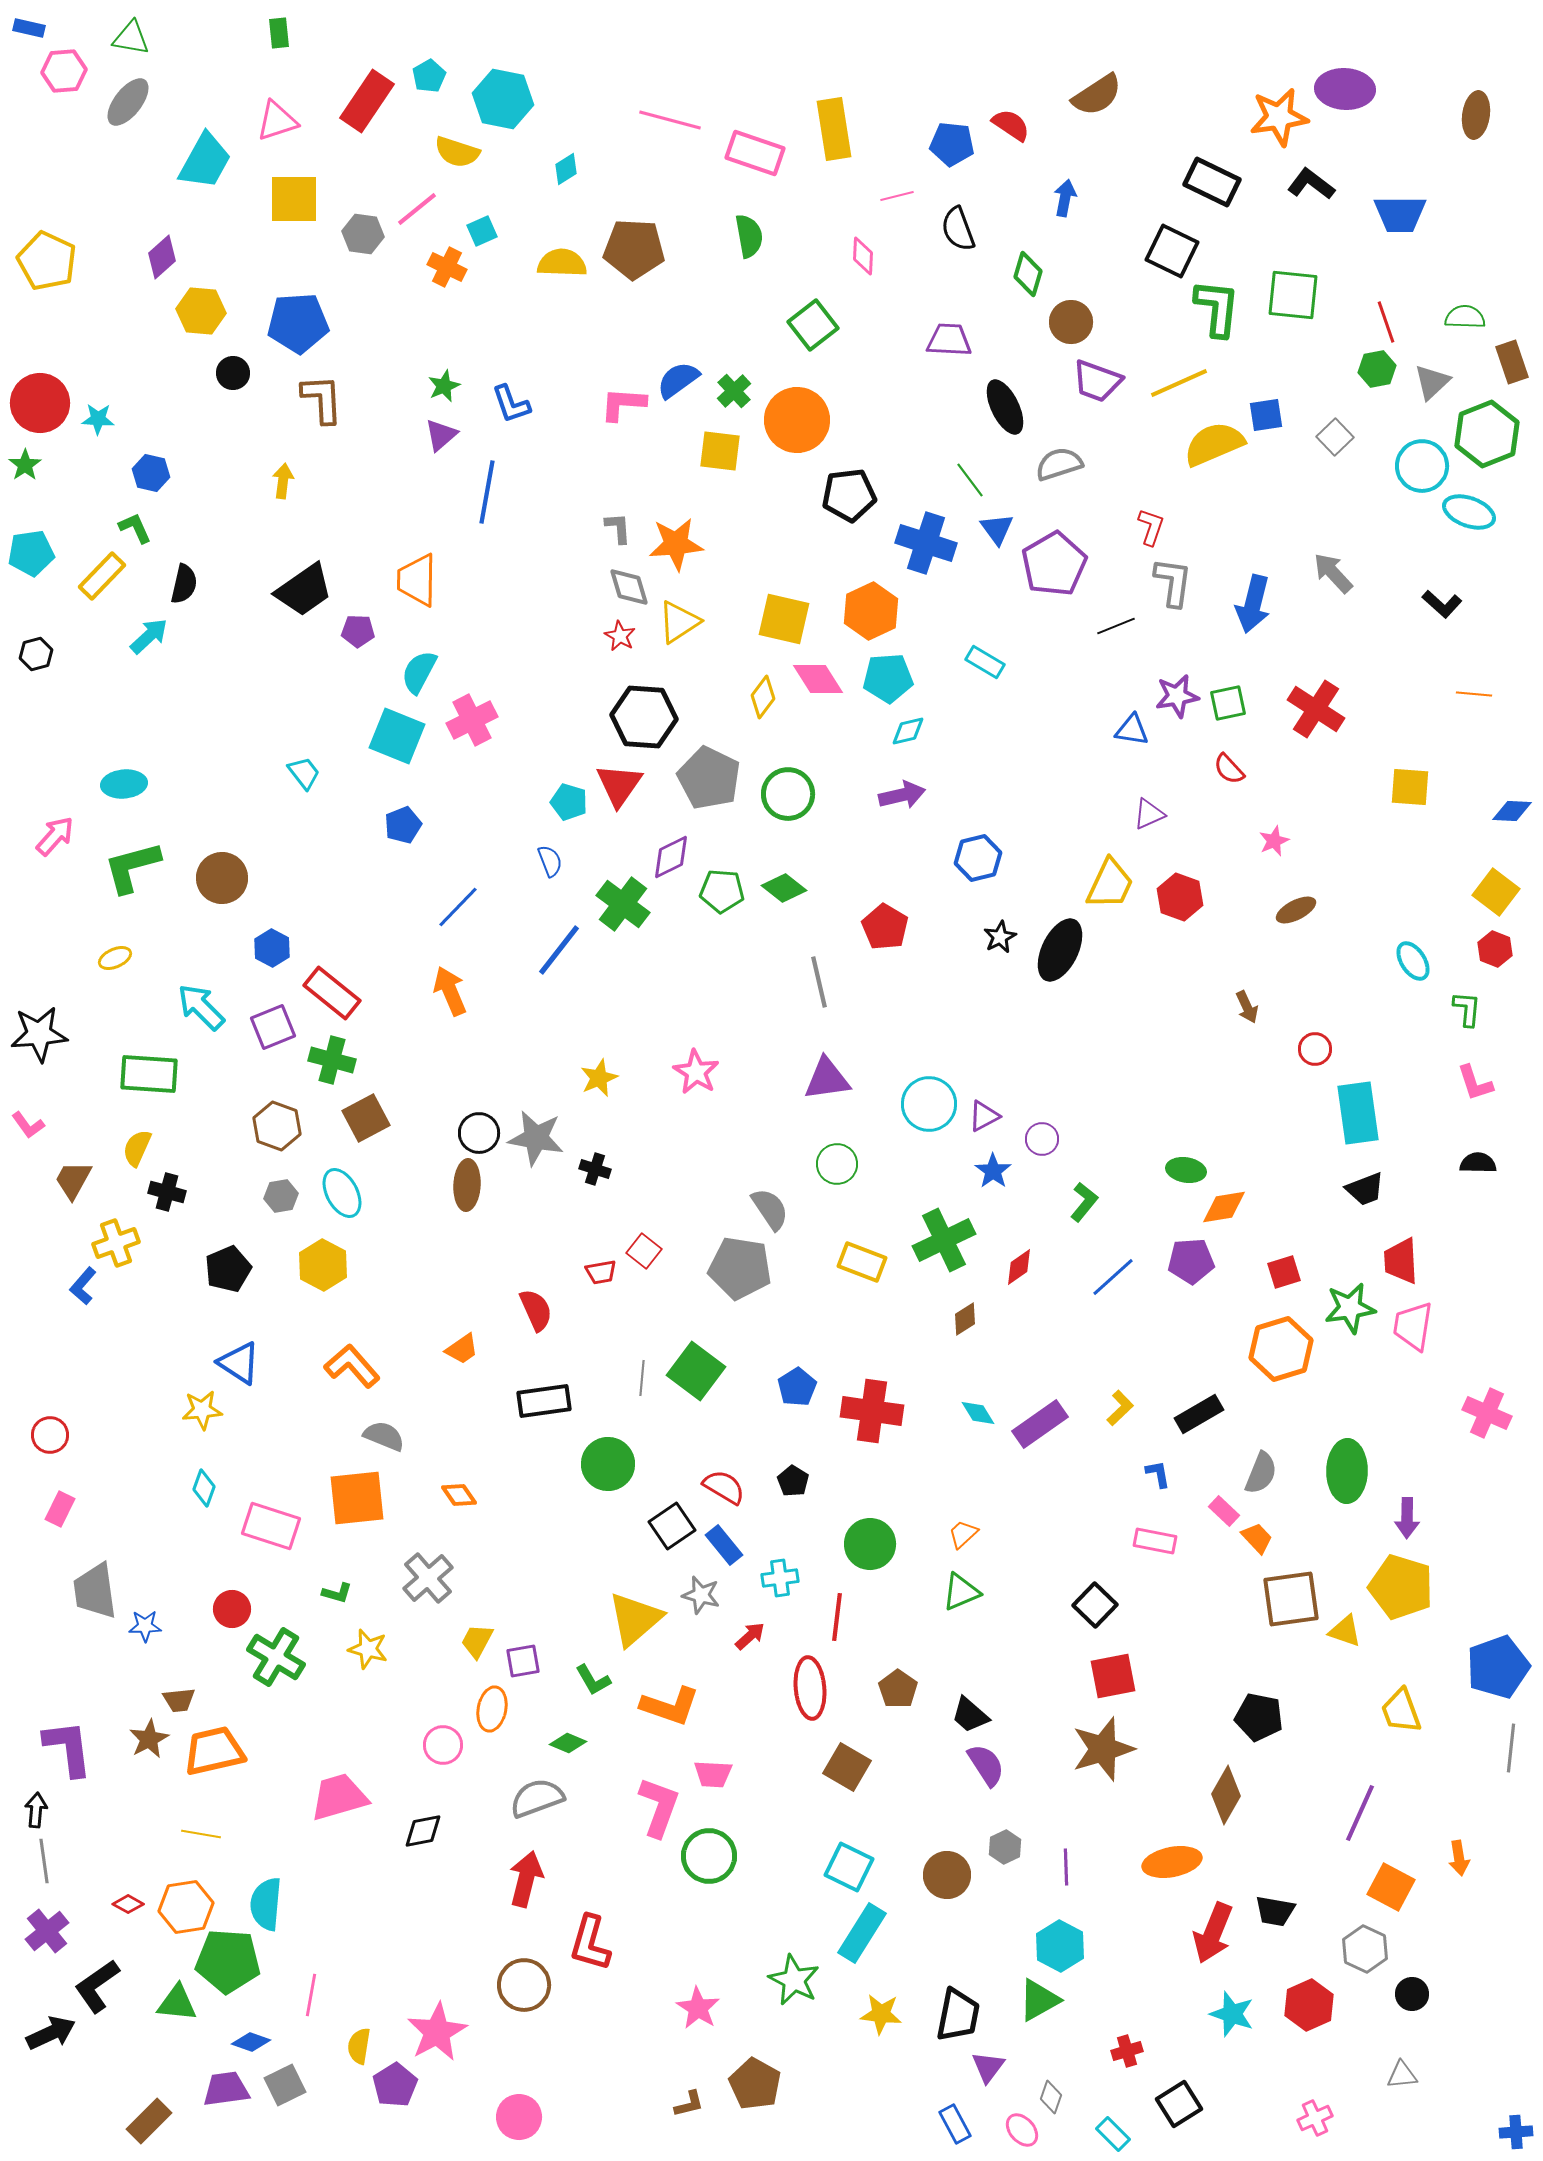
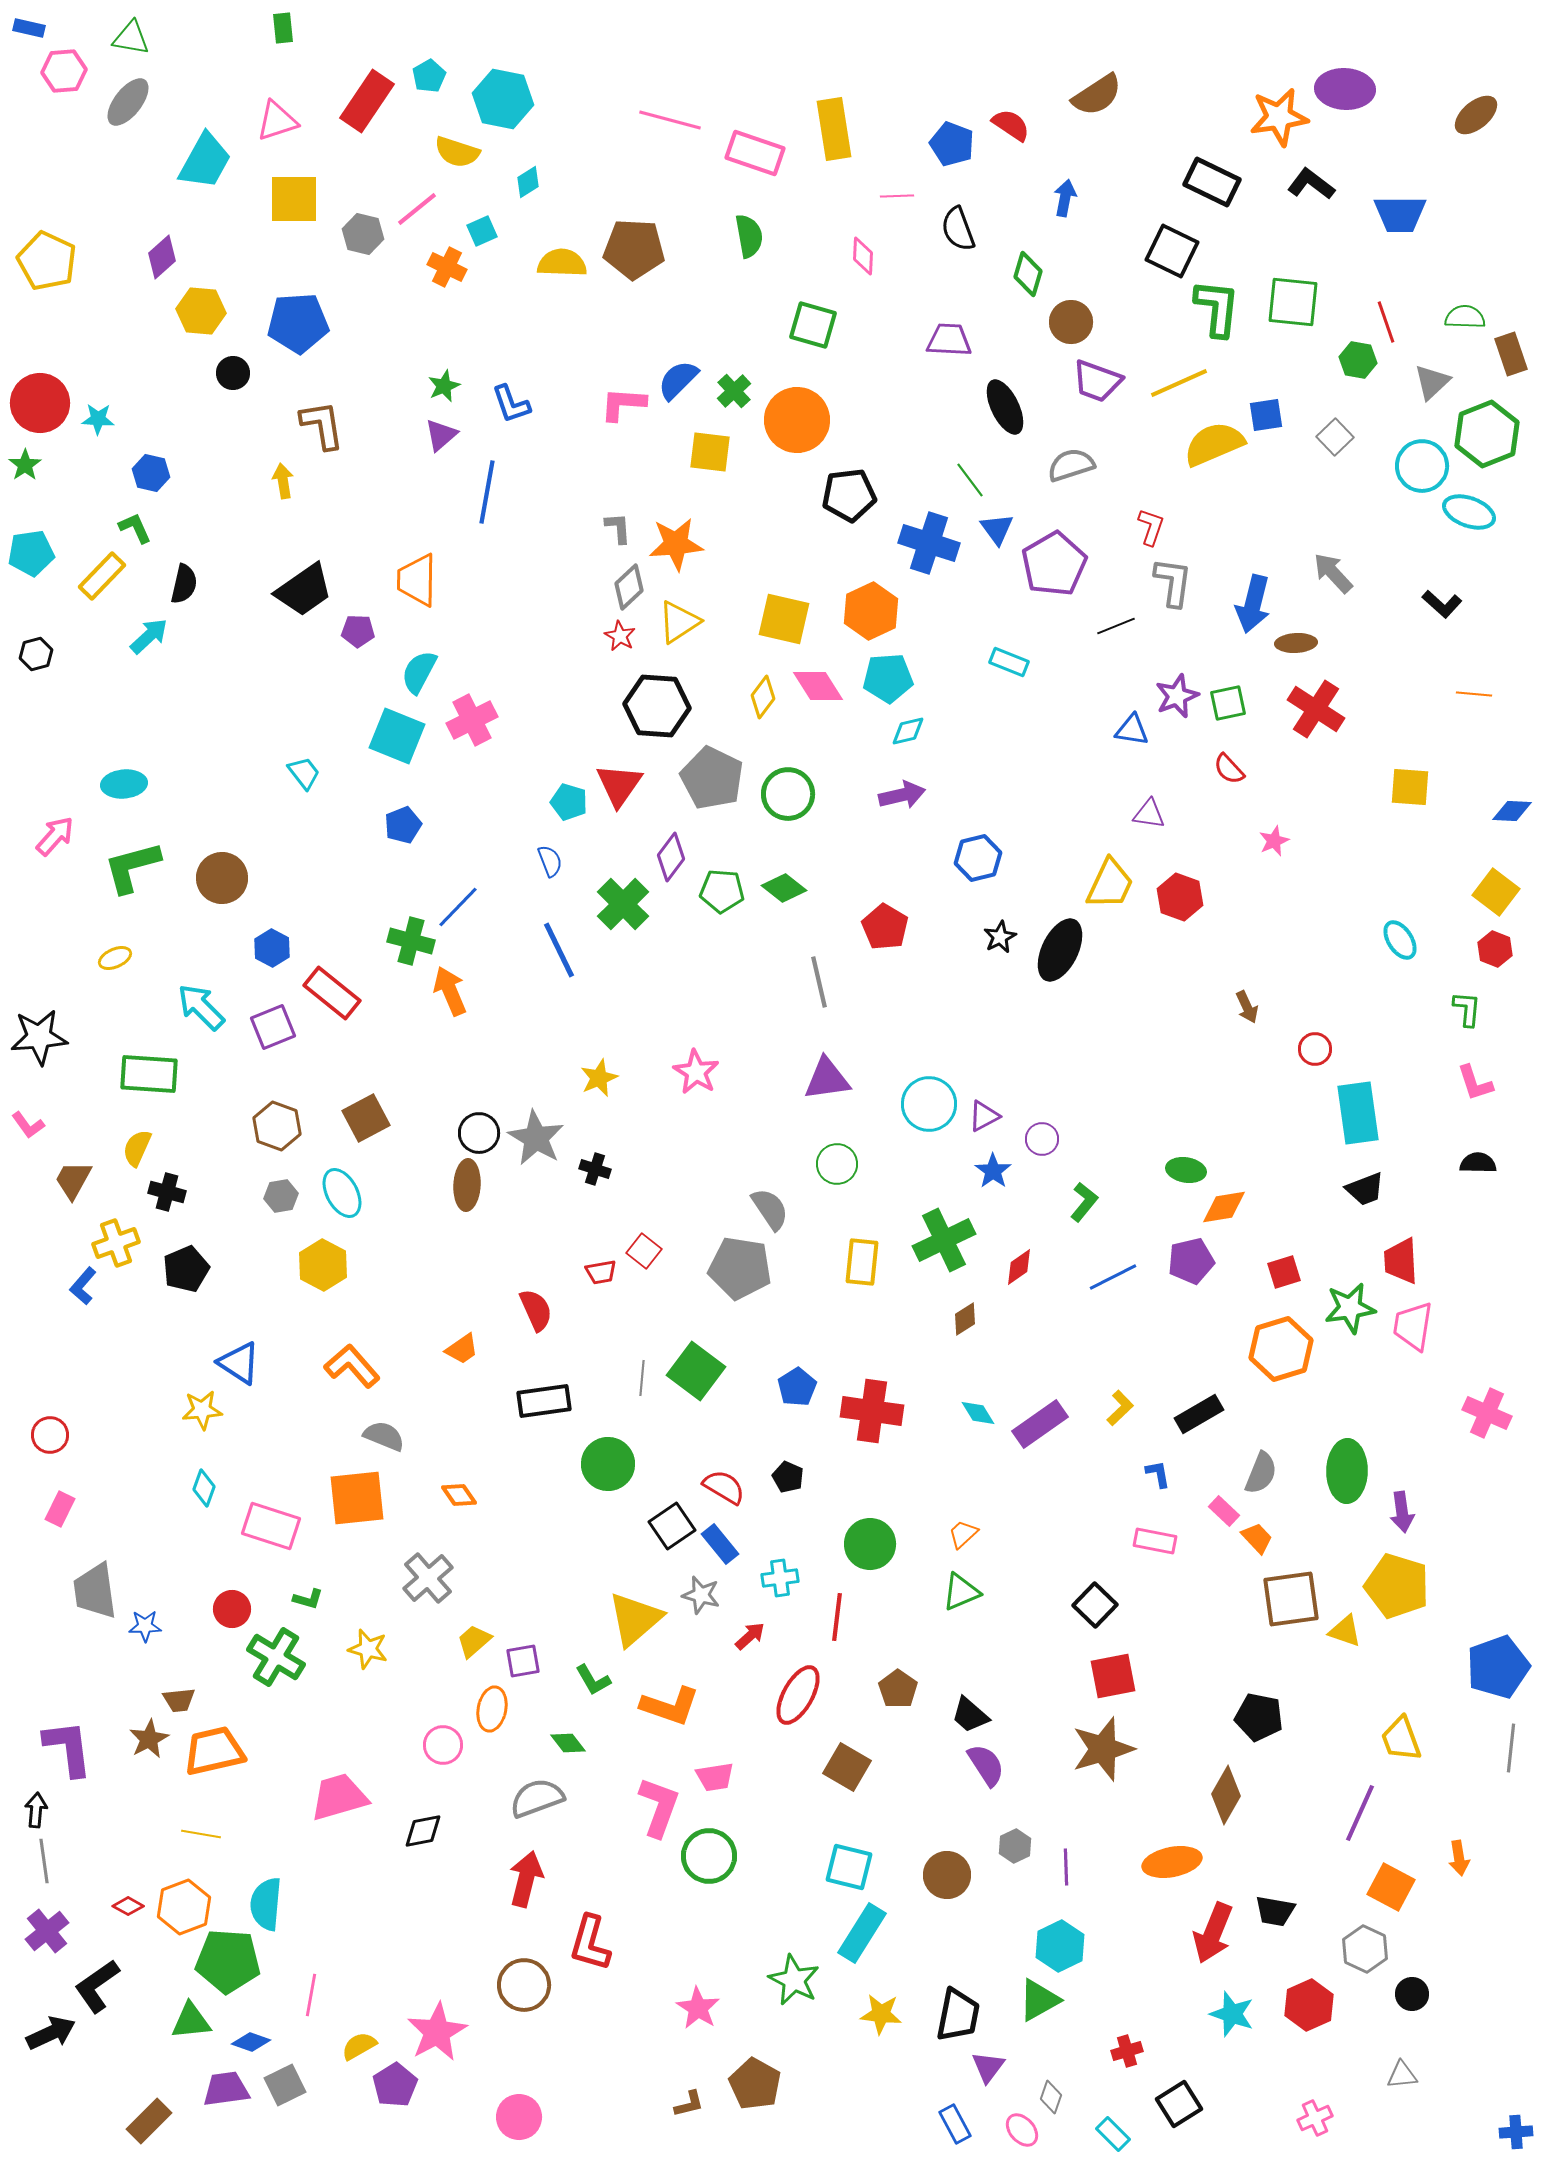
green rectangle at (279, 33): moved 4 px right, 5 px up
brown ellipse at (1476, 115): rotated 42 degrees clockwise
blue pentagon at (952, 144): rotated 15 degrees clockwise
cyan diamond at (566, 169): moved 38 px left, 13 px down
pink line at (897, 196): rotated 12 degrees clockwise
gray hexagon at (363, 234): rotated 6 degrees clockwise
green square at (1293, 295): moved 7 px down
green square at (813, 325): rotated 36 degrees counterclockwise
brown rectangle at (1512, 362): moved 1 px left, 8 px up
green hexagon at (1377, 369): moved 19 px left, 9 px up; rotated 21 degrees clockwise
blue semicircle at (678, 380): rotated 9 degrees counterclockwise
brown L-shape at (322, 399): moved 26 px down; rotated 6 degrees counterclockwise
yellow square at (720, 451): moved 10 px left, 1 px down
gray semicircle at (1059, 464): moved 12 px right, 1 px down
yellow arrow at (283, 481): rotated 16 degrees counterclockwise
blue cross at (926, 543): moved 3 px right
gray diamond at (629, 587): rotated 63 degrees clockwise
cyan rectangle at (985, 662): moved 24 px right; rotated 9 degrees counterclockwise
pink diamond at (818, 679): moved 7 px down
purple star at (1177, 696): rotated 12 degrees counterclockwise
black hexagon at (644, 717): moved 13 px right, 11 px up
gray pentagon at (709, 778): moved 3 px right
purple triangle at (1149, 814): rotated 32 degrees clockwise
purple diamond at (671, 857): rotated 27 degrees counterclockwise
green cross at (623, 904): rotated 8 degrees clockwise
brown ellipse at (1296, 910): moved 267 px up; rotated 24 degrees clockwise
blue line at (559, 950): rotated 64 degrees counterclockwise
cyan ellipse at (1413, 961): moved 13 px left, 21 px up
black star at (39, 1034): moved 3 px down
green cross at (332, 1060): moved 79 px right, 119 px up
gray star at (536, 1138): rotated 20 degrees clockwise
purple pentagon at (1191, 1261): rotated 9 degrees counterclockwise
yellow rectangle at (862, 1262): rotated 75 degrees clockwise
black pentagon at (228, 1269): moved 42 px left
blue line at (1113, 1277): rotated 15 degrees clockwise
black pentagon at (793, 1481): moved 5 px left, 4 px up; rotated 8 degrees counterclockwise
purple arrow at (1407, 1518): moved 5 px left, 6 px up; rotated 9 degrees counterclockwise
blue rectangle at (724, 1545): moved 4 px left, 1 px up
yellow pentagon at (1401, 1587): moved 4 px left, 1 px up
green L-shape at (337, 1593): moved 29 px left, 6 px down
yellow trapezoid at (477, 1641): moved 3 px left; rotated 21 degrees clockwise
red ellipse at (810, 1688): moved 12 px left, 7 px down; rotated 34 degrees clockwise
yellow trapezoid at (1401, 1711): moved 28 px down
green diamond at (568, 1743): rotated 30 degrees clockwise
pink trapezoid at (713, 1774): moved 2 px right, 3 px down; rotated 12 degrees counterclockwise
gray hexagon at (1005, 1847): moved 10 px right, 1 px up
cyan square at (849, 1867): rotated 12 degrees counterclockwise
red diamond at (128, 1904): moved 2 px down
orange hexagon at (186, 1907): moved 2 px left; rotated 12 degrees counterclockwise
cyan hexagon at (1060, 1946): rotated 6 degrees clockwise
green triangle at (177, 2003): moved 14 px right, 18 px down; rotated 12 degrees counterclockwise
yellow semicircle at (359, 2046): rotated 51 degrees clockwise
